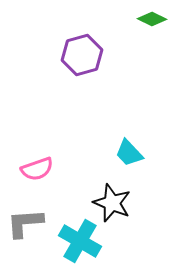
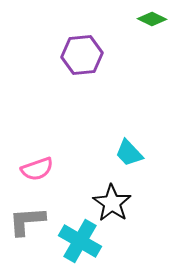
purple hexagon: rotated 9 degrees clockwise
black star: rotated 12 degrees clockwise
gray L-shape: moved 2 px right, 2 px up
